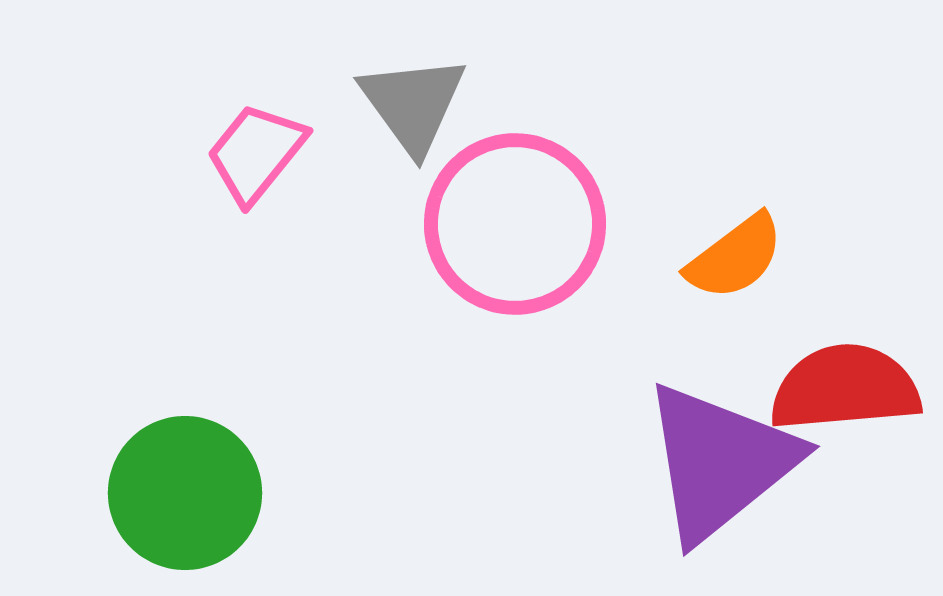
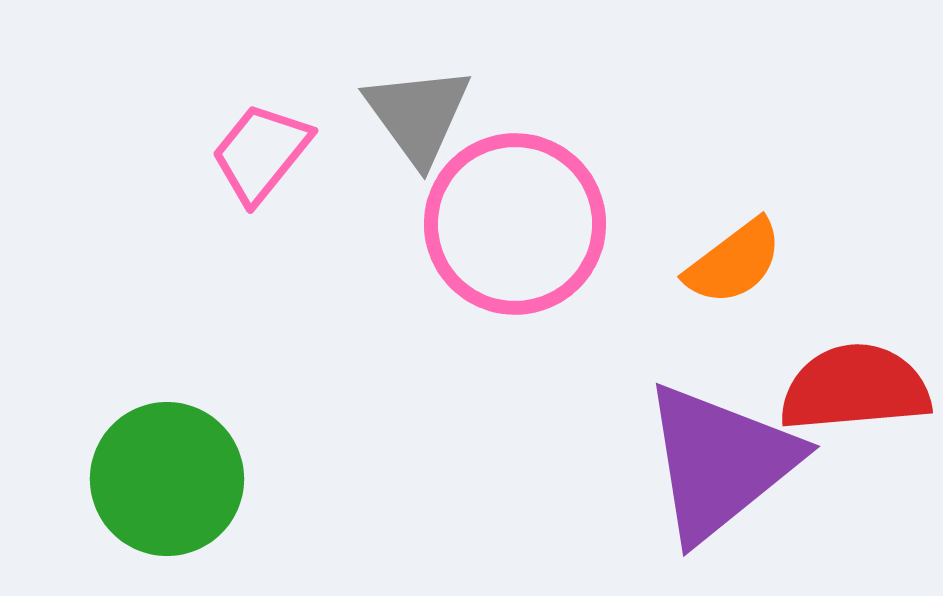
gray triangle: moved 5 px right, 11 px down
pink trapezoid: moved 5 px right
orange semicircle: moved 1 px left, 5 px down
red semicircle: moved 10 px right
green circle: moved 18 px left, 14 px up
